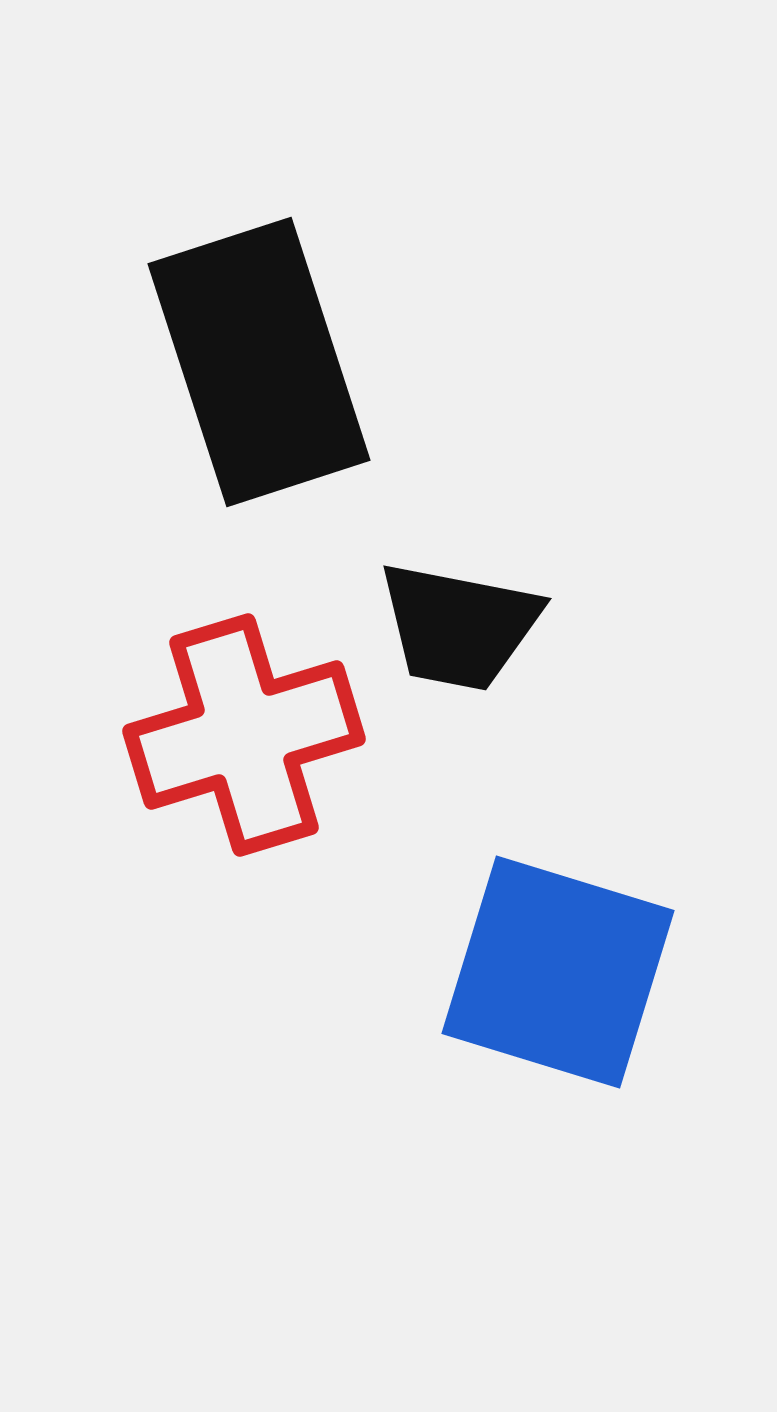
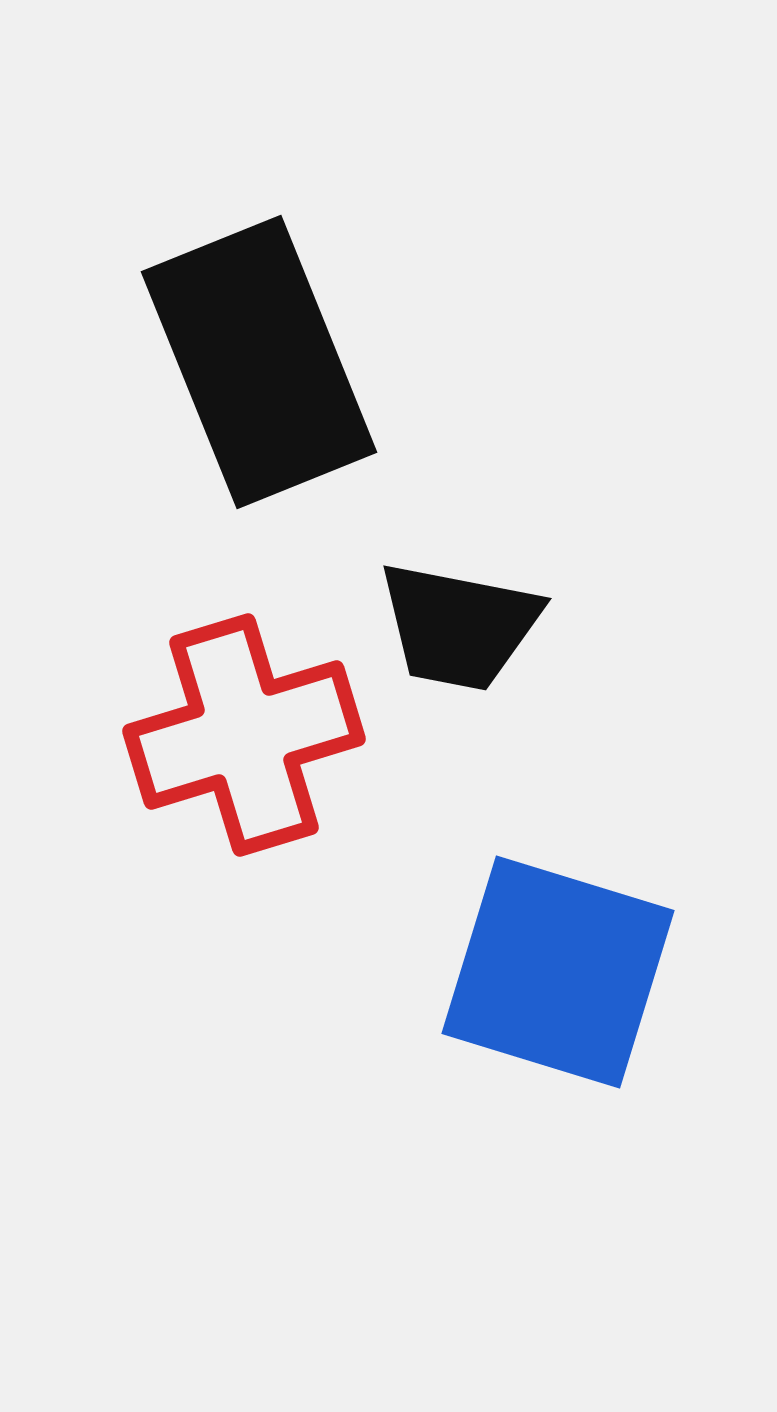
black rectangle: rotated 4 degrees counterclockwise
